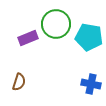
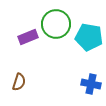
purple rectangle: moved 1 px up
